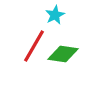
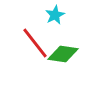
red line: moved 1 px right, 3 px up; rotated 68 degrees counterclockwise
